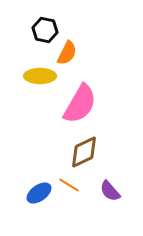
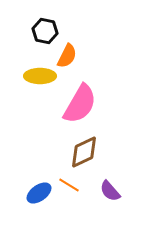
black hexagon: moved 1 px down
orange semicircle: moved 3 px down
